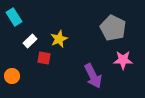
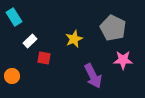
yellow star: moved 15 px right
